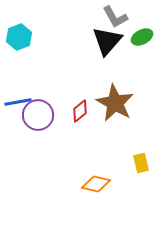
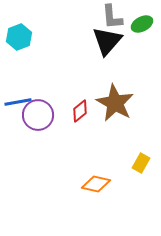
gray L-shape: moved 3 px left; rotated 24 degrees clockwise
green ellipse: moved 13 px up
yellow rectangle: rotated 42 degrees clockwise
